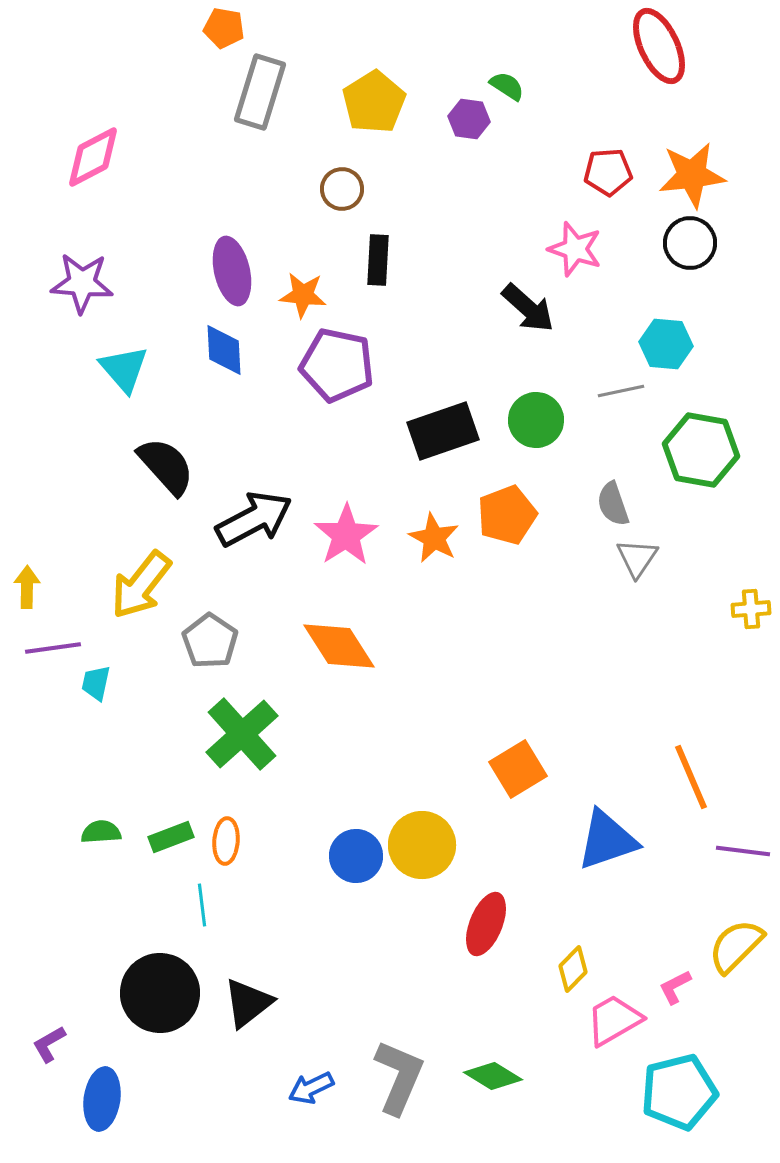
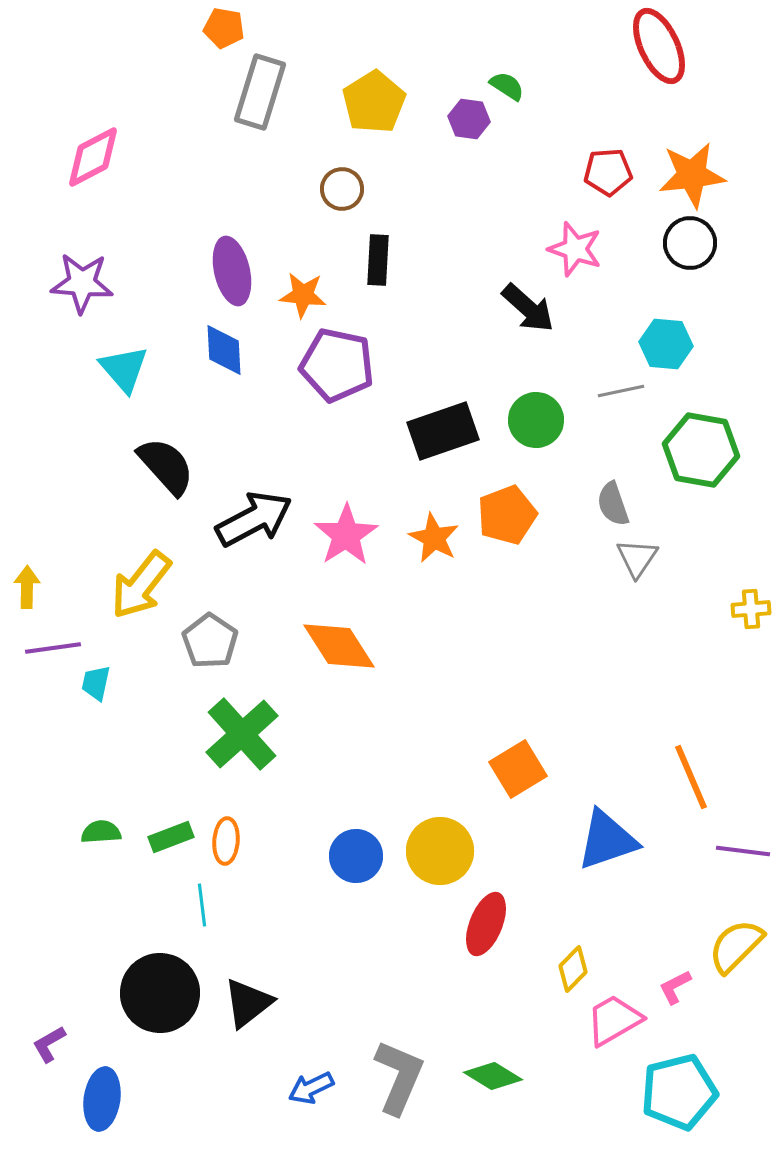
yellow circle at (422, 845): moved 18 px right, 6 px down
